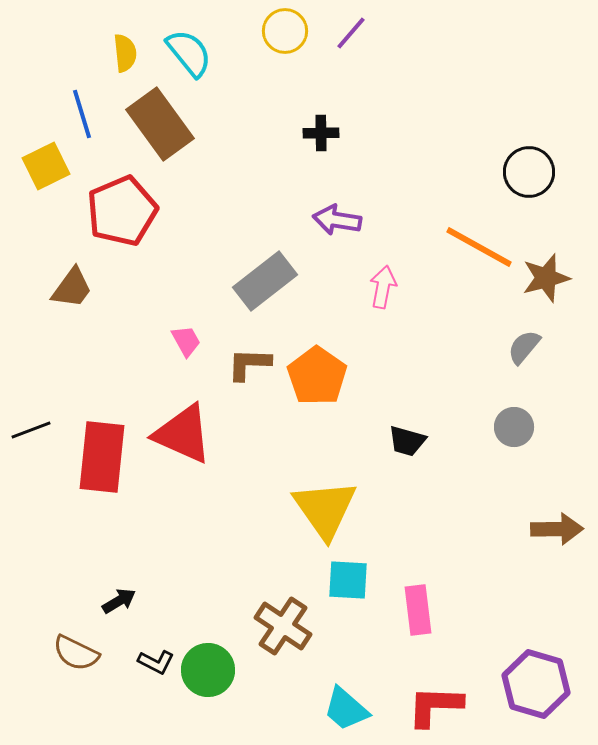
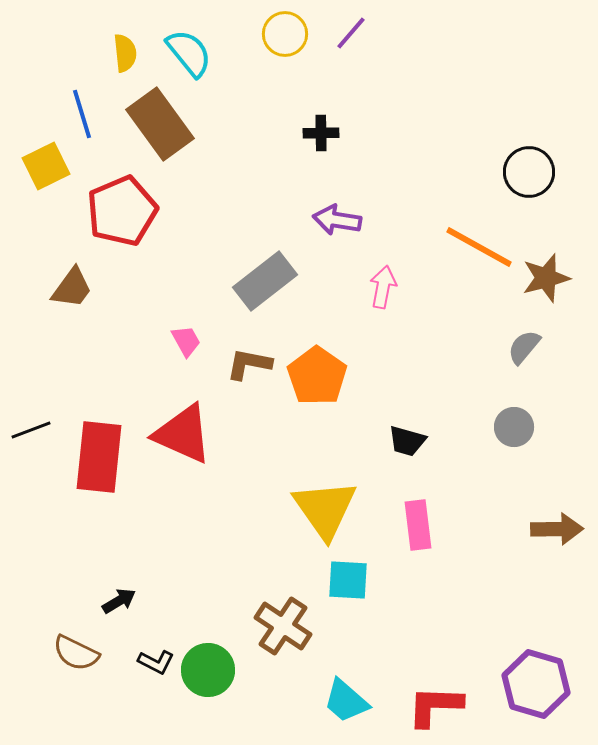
yellow circle: moved 3 px down
brown L-shape: rotated 9 degrees clockwise
red rectangle: moved 3 px left
pink rectangle: moved 85 px up
cyan trapezoid: moved 8 px up
